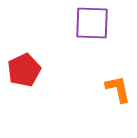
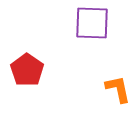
red pentagon: moved 3 px right; rotated 12 degrees counterclockwise
